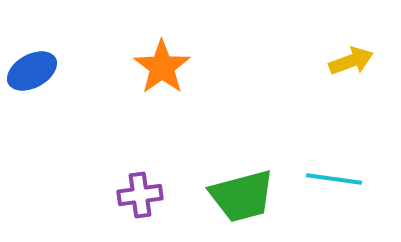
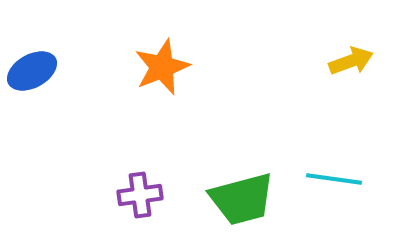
orange star: rotated 14 degrees clockwise
green trapezoid: moved 3 px down
